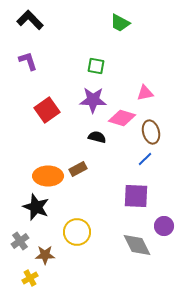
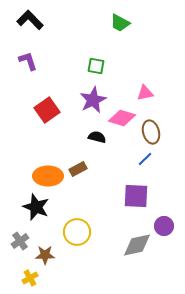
purple star: rotated 28 degrees counterclockwise
gray diamond: rotated 76 degrees counterclockwise
